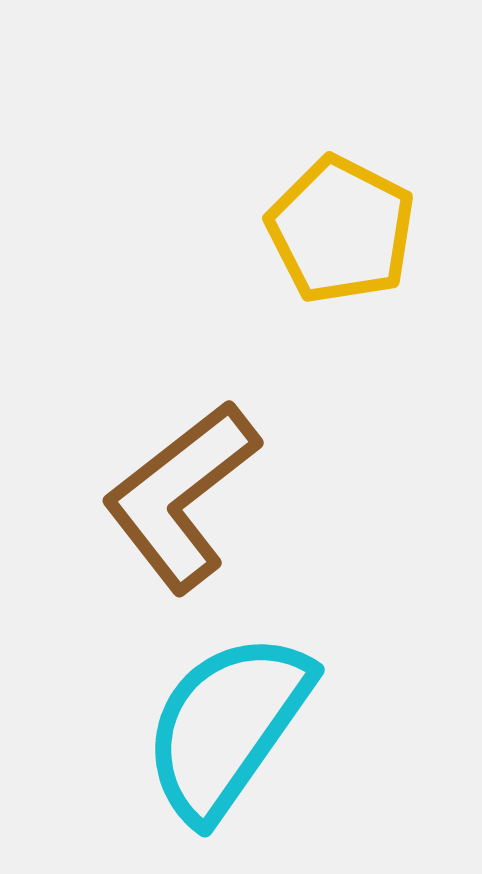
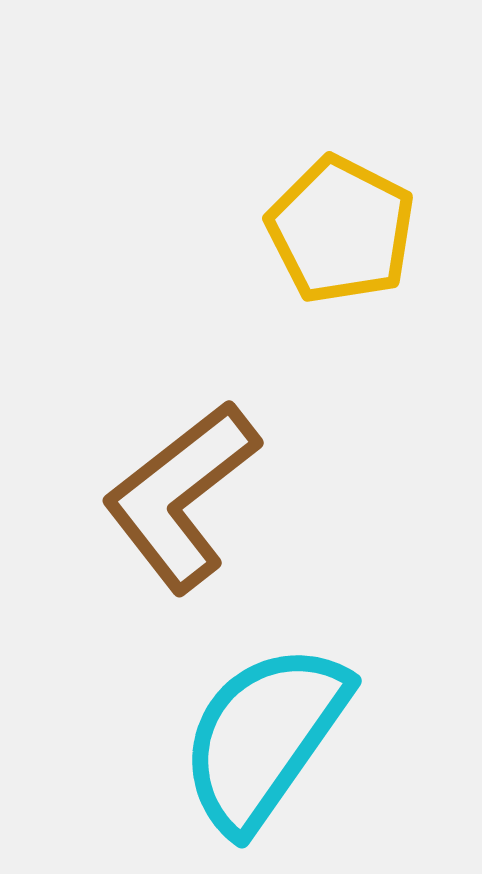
cyan semicircle: moved 37 px right, 11 px down
